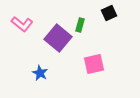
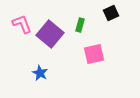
black square: moved 2 px right
pink L-shape: rotated 150 degrees counterclockwise
purple square: moved 8 px left, 4 px up
pink square: moved 10 px up
